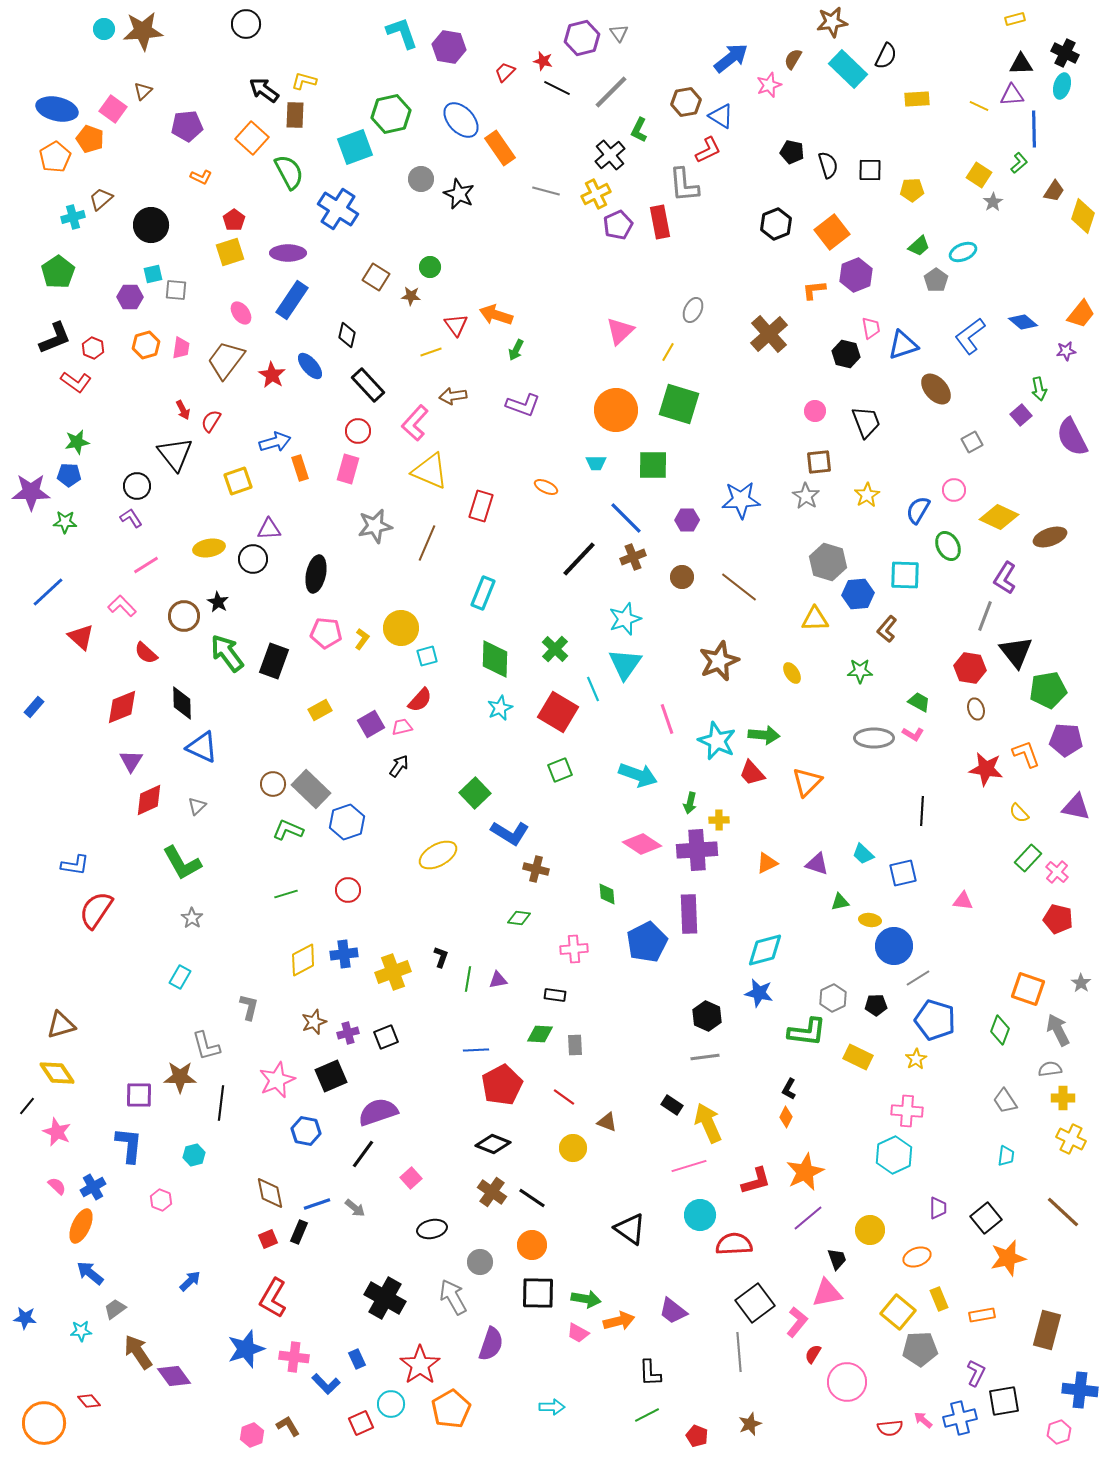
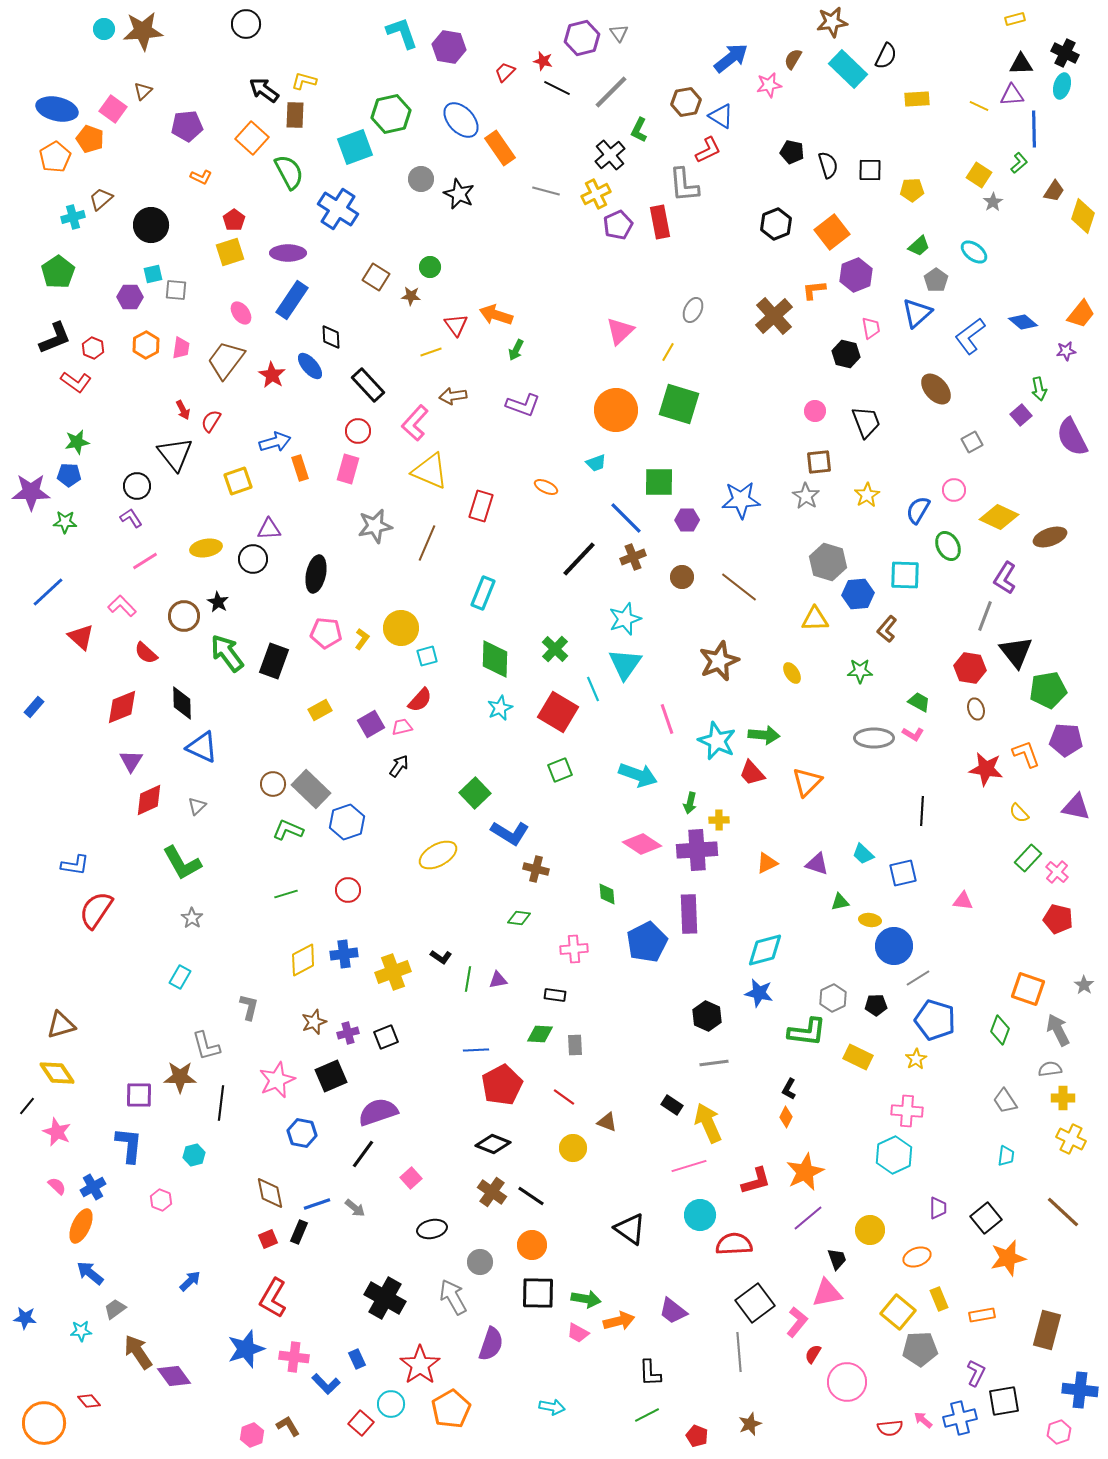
pink star at (769, 85): rotated 10 degrees clockwise
cyan ellipse at (963, 252): moved 11 px right; rotated 60 degrees clockwise
brown cross at (769, 334): moved 5 px right, 18 px up
black diamond at (347, 335): moved 16 px left, 2 px down; rotated 15 degrees counterclockwise
orange hexagon at (146, 345): rotated 12 degrees counterclockwise
blue triangle at (903, 345): moved 14 px right, 32 px up; rotated 24 degrees counterclockwise
cyan trapezoid at (596, 463): rotated 20 degrees counterclockwise
green square at (653, 465): moved 6 px right, 17 px down
yellow ellipse at (209, 548): moved 3 px left
pink line at (146, 565): moved 1 px left, 4 px up
black L-shape at (441, 957): rotated 105 degrees clockwise
gray star at (1081, 983): moved 3 px right, 2 px down
gray line at (705, 1057): moved 9 px right, 6 px down
blue hexagon at (306, 1131): moved 4 px left, 2 px down
black line at (532, 1198): moved 1 px left, 2 px up
cyan arrow at (552, 1407): rotated 10 degrees clockwise
red square at (361, 1423): rotated 25 degrees counterclockwise
